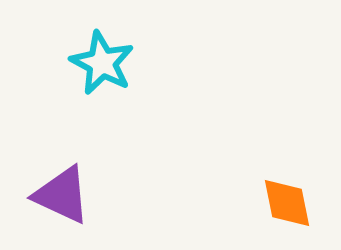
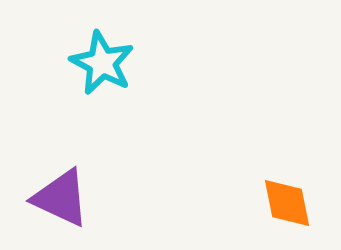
purple triangle: moved 1 px left, 3 px down
